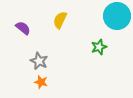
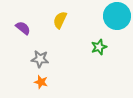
gray star: moved 1 px right, 2 px up; rotated 18 degrees counterclockwise
